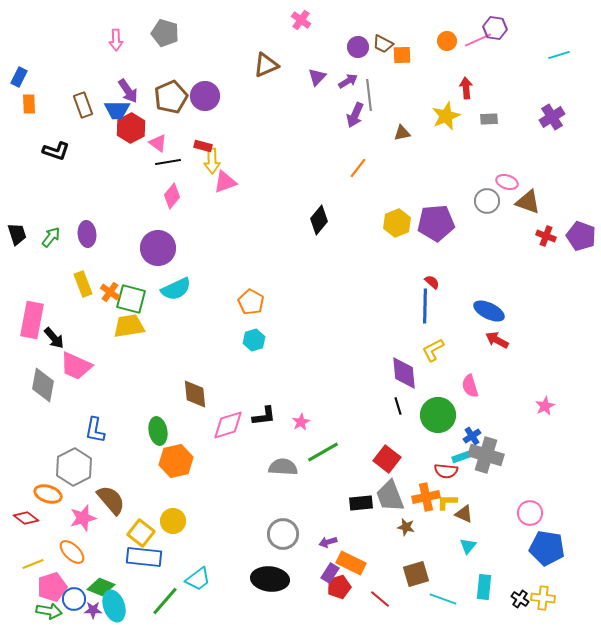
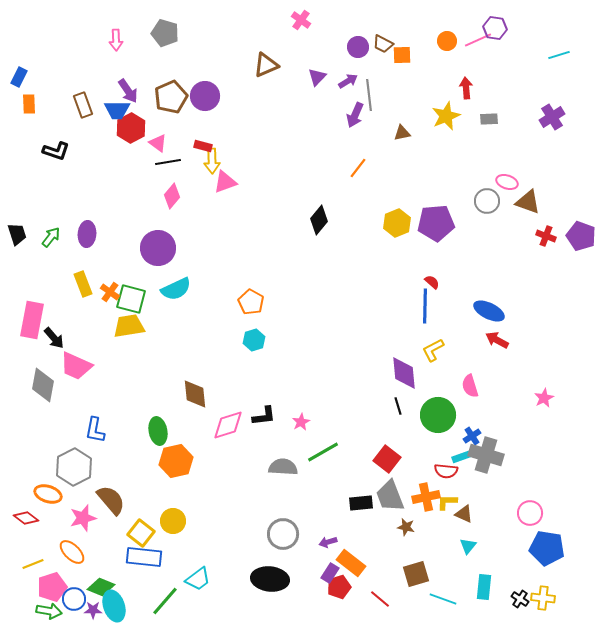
purple ellipse at (87, 234): rotated 10 degrees clockwise
pink star at (545, 406): moved 1 px left, 8 px up
orange rectangle at (351, 563): rotated 12 degrees clockwise
